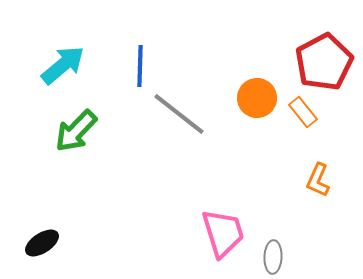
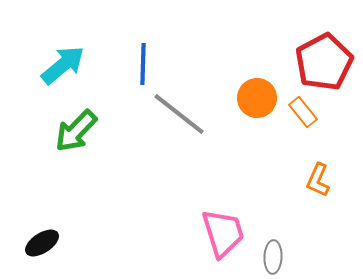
blue line: moved 3 px right, 2 px up
